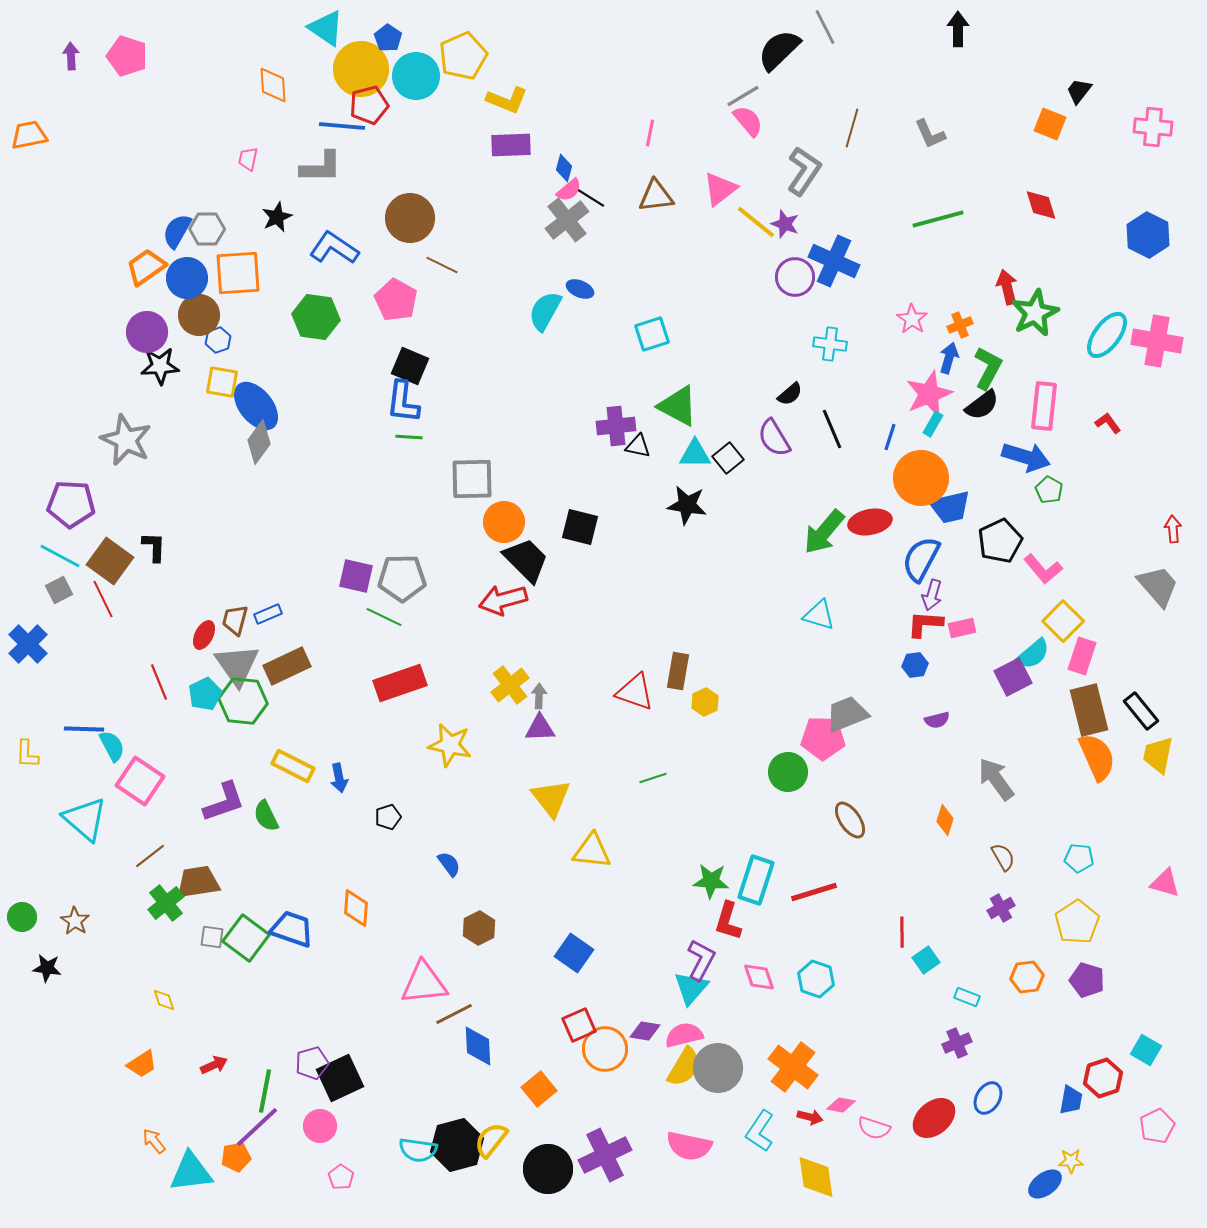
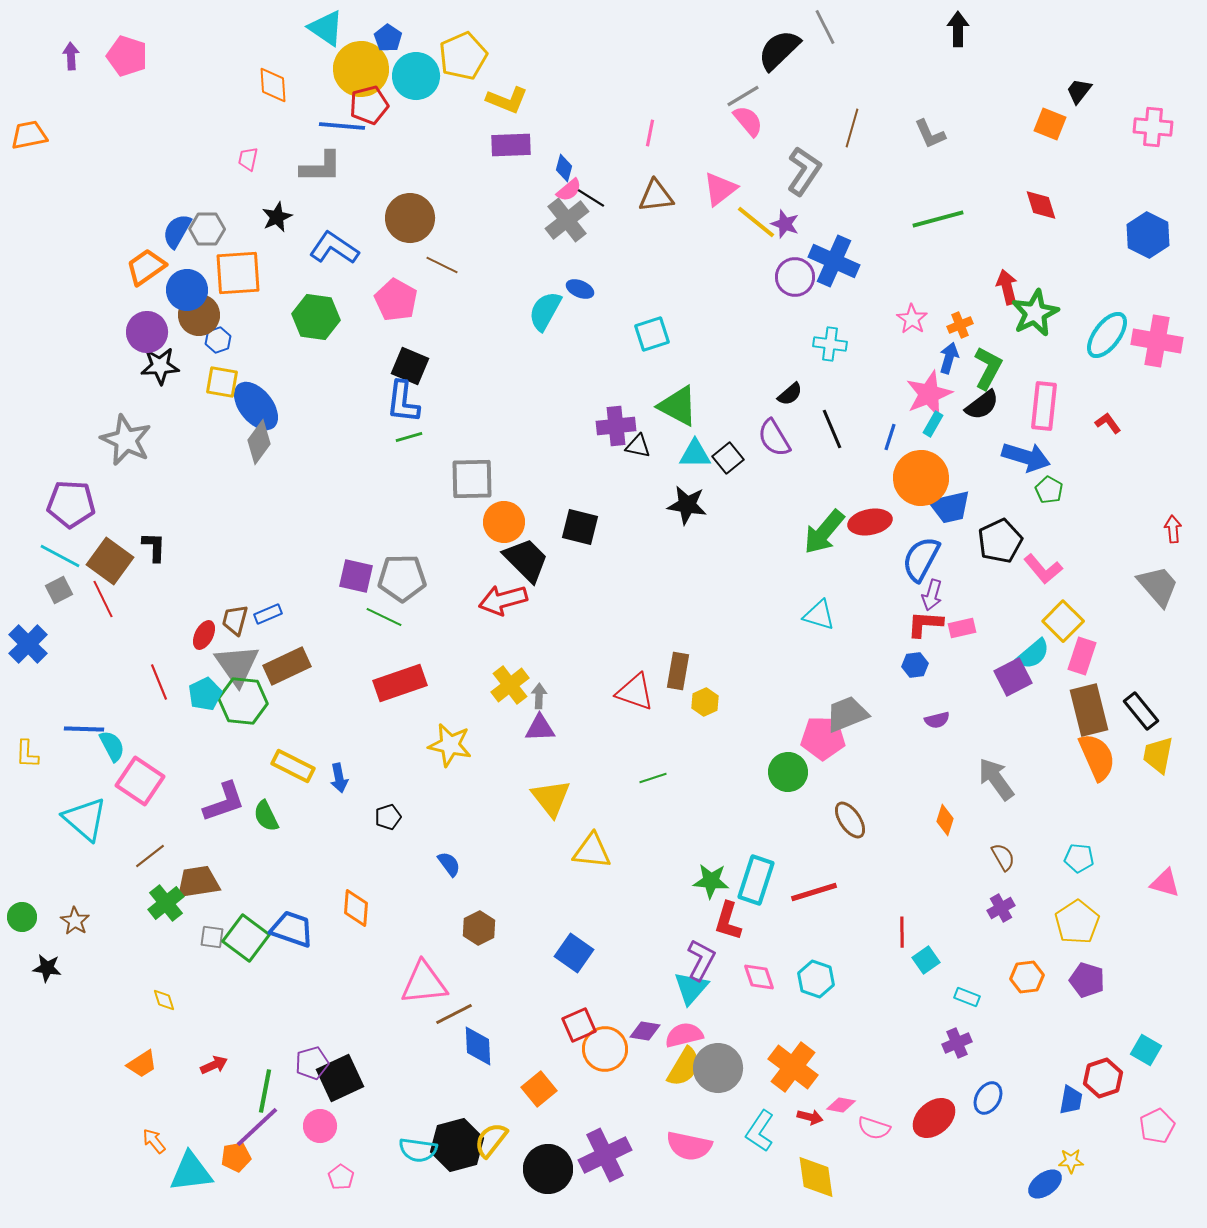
blue circle at (187, 278): moved 12 px down
green line at (409, 437): rotated 20 degrees counterclockwise
